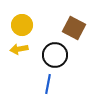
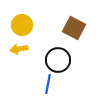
black circle: moved 3 px right, 5 px down
